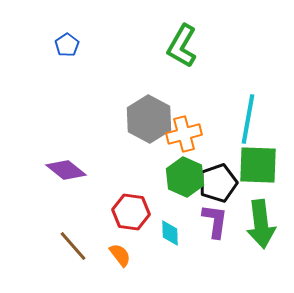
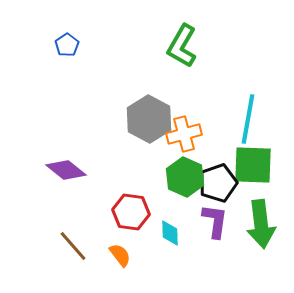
green square: moved 5 px left
